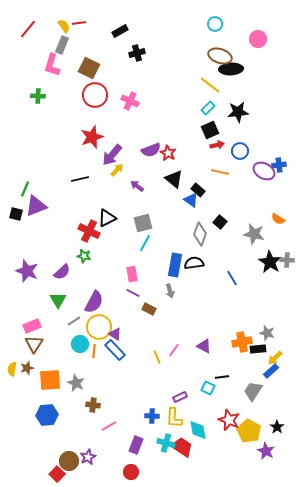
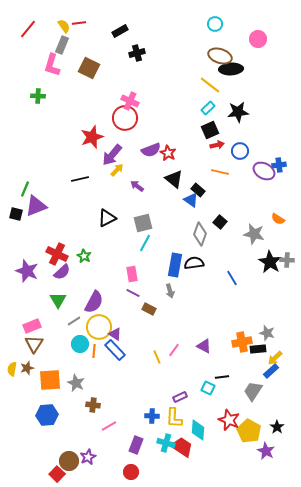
red circle at (95, 95): moved 30 px right, 23 px down
red cross at (89, 231): moved 32 px left, 23 px down
green star at (84, 256): rotated 16 degrees clockwise
cyan diamond at (198, 430): rotated 15 degrees clockwise
